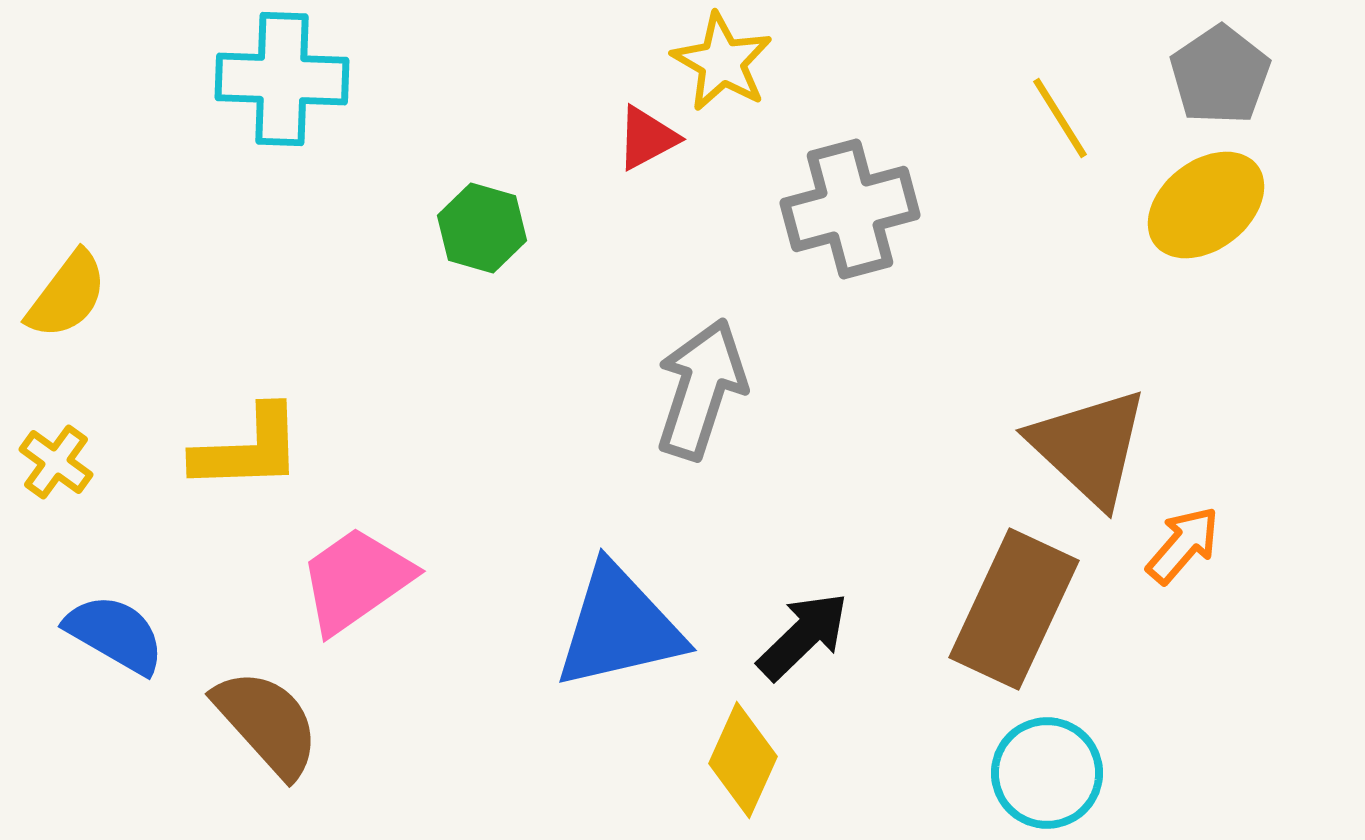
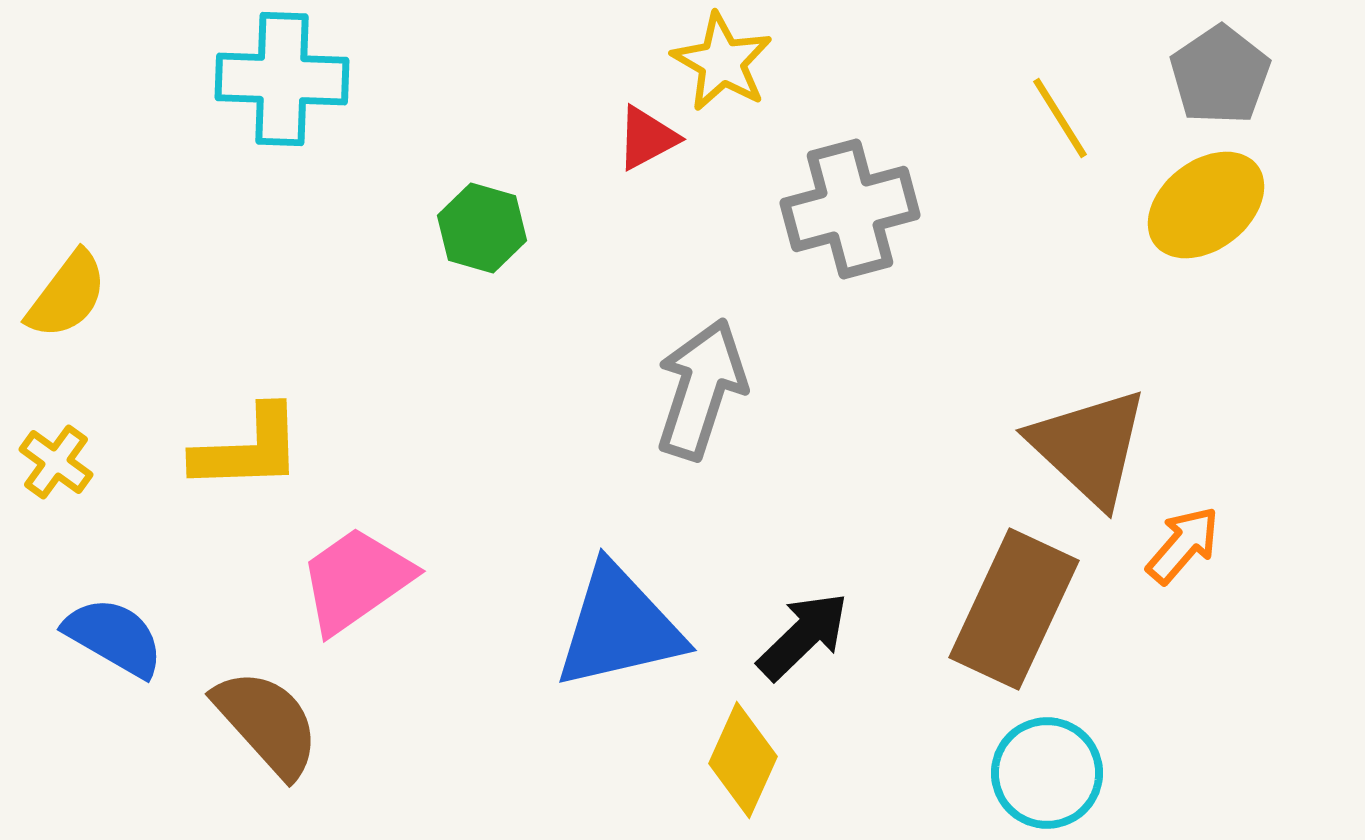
blue semicircle: moved 1 px left, 3 px down
